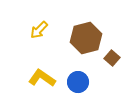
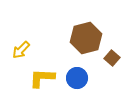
yellow arrow: moved 18 px left, 20 px down
yellow L-shape: rotated 32 degrees counterclockwise
blue circle: moved 1 px left, 4 px up
